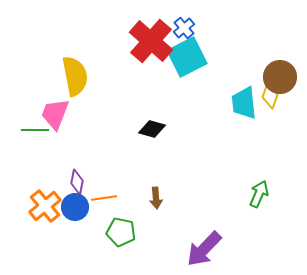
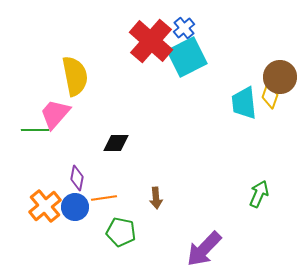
pink trapezoid: rotated 20 degrees clockwise
black diamond: moved 36 px left, 14 px down; rotated 16 degrees counterclockwise
purple diamond: moved 4 px up
